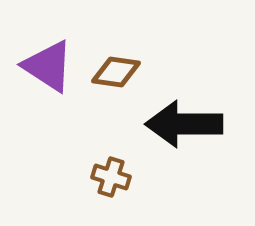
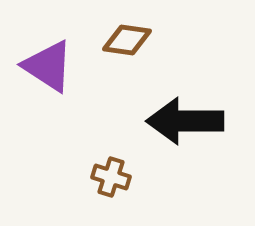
brown diamond: moved 11 px right, 32 px up
black arrow: moved 1 px right, 3 px up
